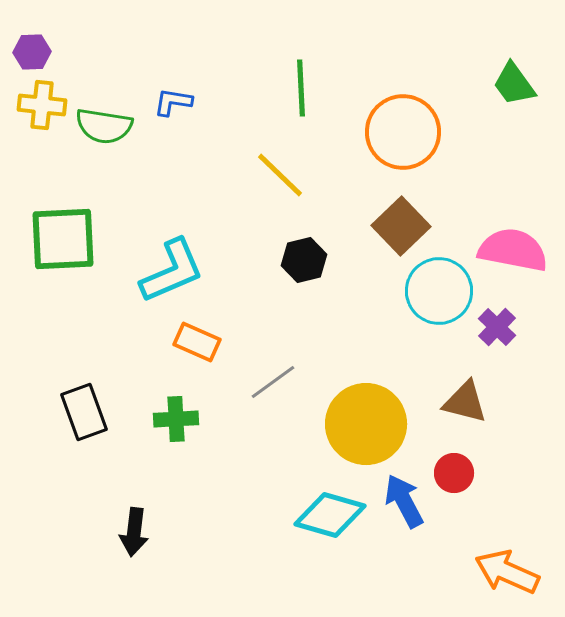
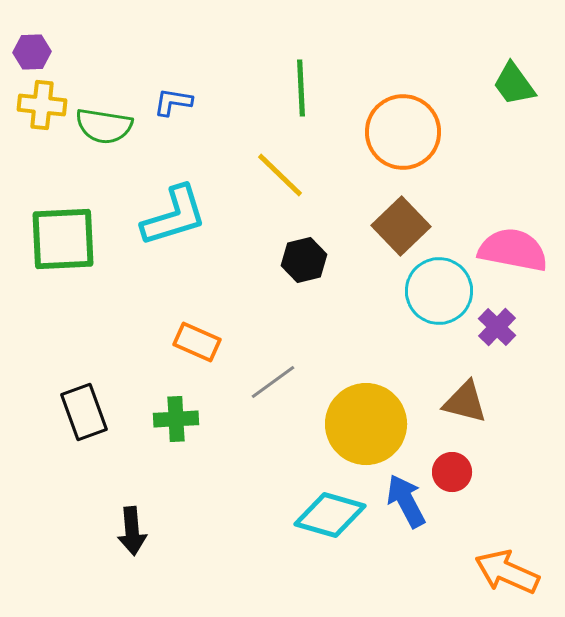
cyan L-shape: moved 2 px right, 55 px up; rotated 6 degrees clockwise
red circle: moved 2 px left, 1 px up
blue arrow: moved 2 px right
black arrow: moved 2 px left, 1 px up; rotated 12 degrees counterclockwise
